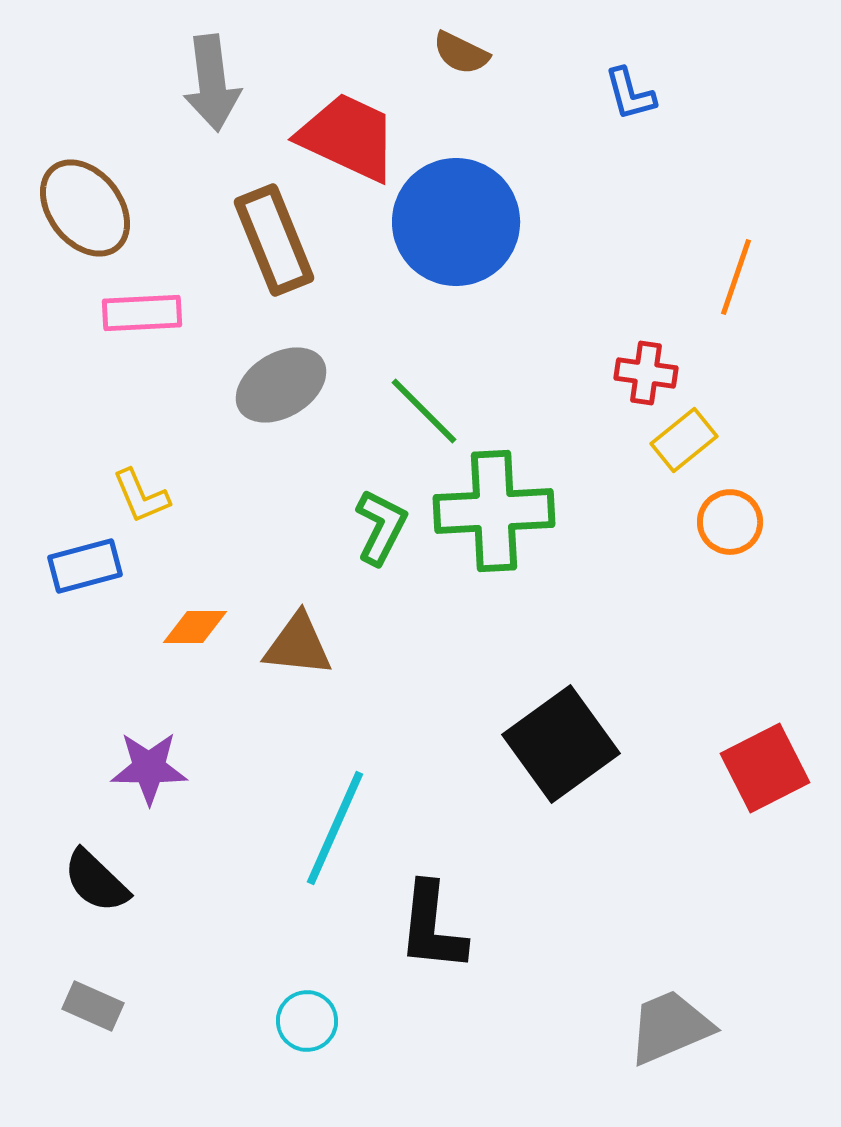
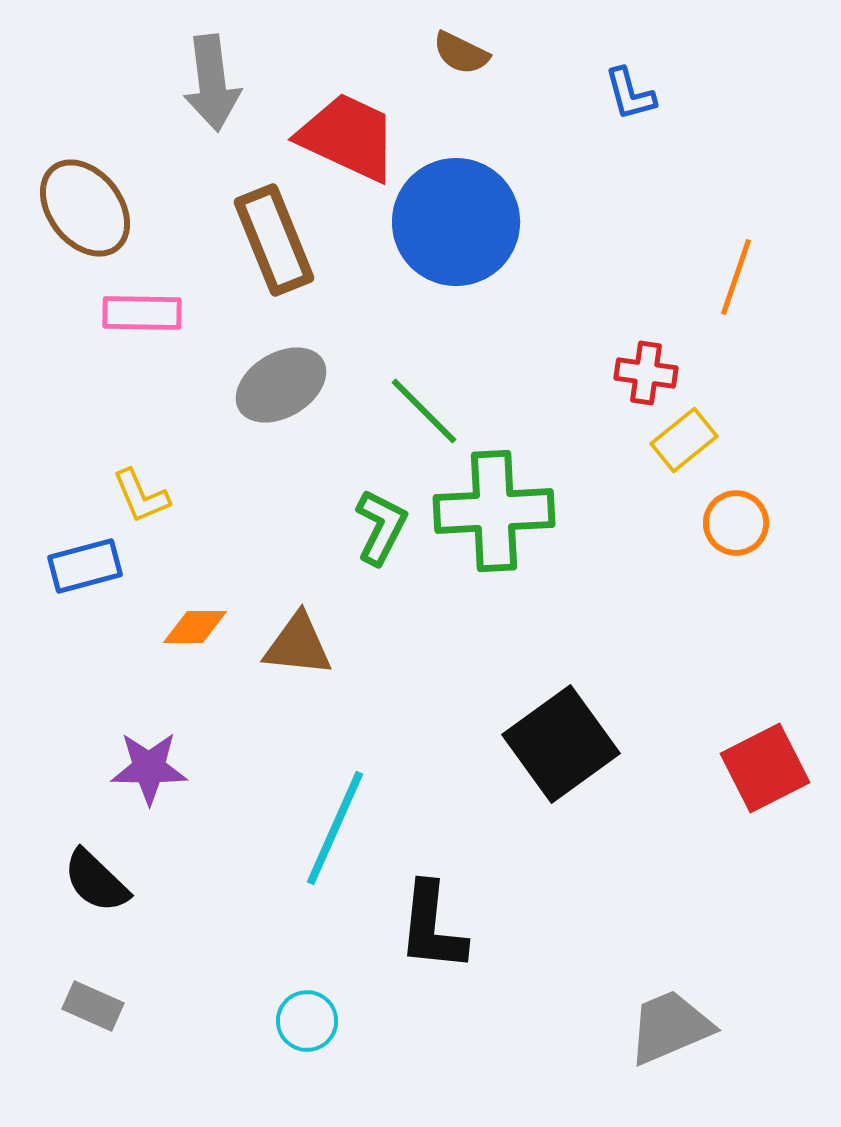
pink rectangle: rotated 4 degrees clockwise
orange circle: moved 6 px right, 1 px down
